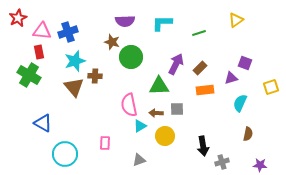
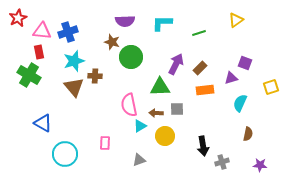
cyan star: moved 1 px left
green triangle: moved 1 px right, 1 px down
